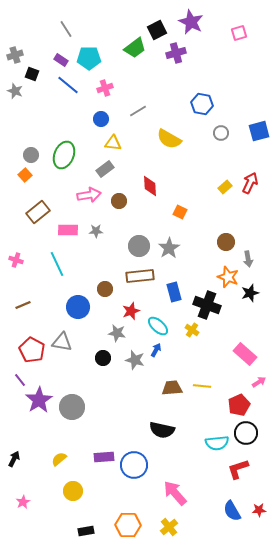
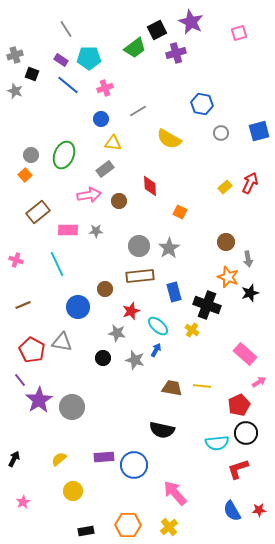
brown trapezoid at (172, 388): rotated 15 degrees clockwise
